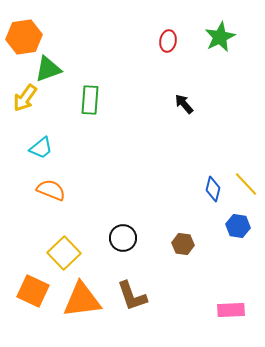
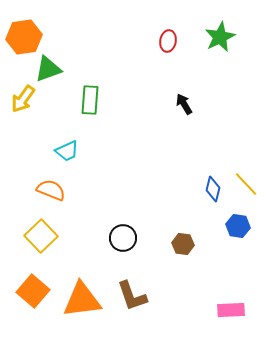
yellow arrow: moved 2 px left, 1 px down
black arrow: rotated 10 degrees clockwise
cyan trapezoid: moved 26 px right, 3 px down; rotated 15 degrees clockwise
yellow square: moved 23 px left, 17 px up
orange square: rotated 16 degrees clockwise
